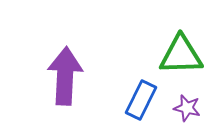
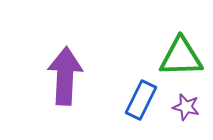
green triangle: moved 2 px down
purple star: moved 1 px left, 1 px up
